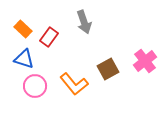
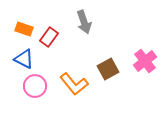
orange rectangle: moved 1 px right; rotated 24 degrees counterclockwise
blue triangle: rotated 10 degrees clockwise
